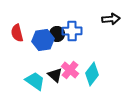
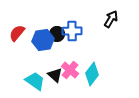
black arrow: rotated 54 degrees counterclockwise
red semicircle: rotated 54 degrees clockwise
